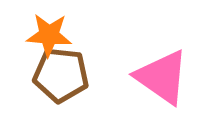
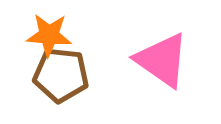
pink triangle: moved 17 px up
